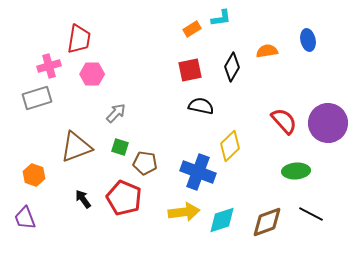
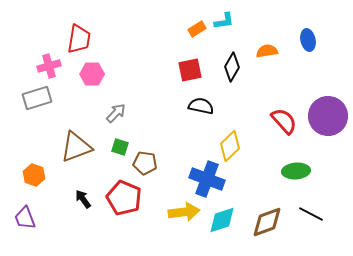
cyan L-shape: moved 3 px right, 3 px down
orange rectangle: moved 5 px right
purple circle: moved 7 px up
blue cross: moved 9 px right, 7 px down
